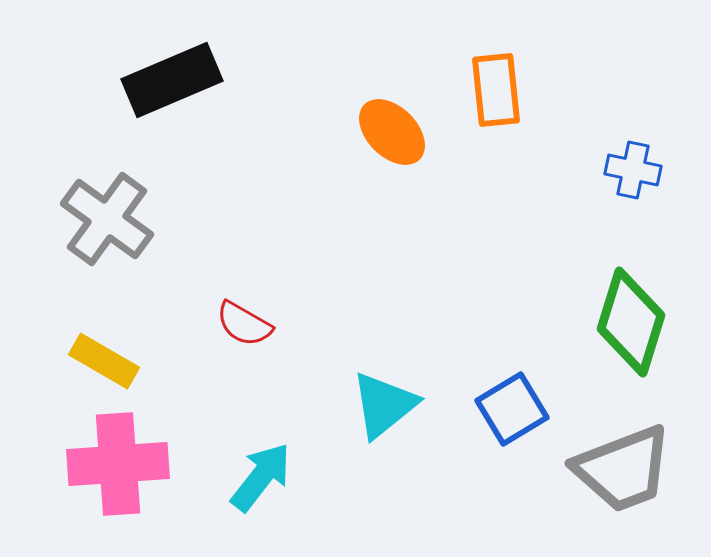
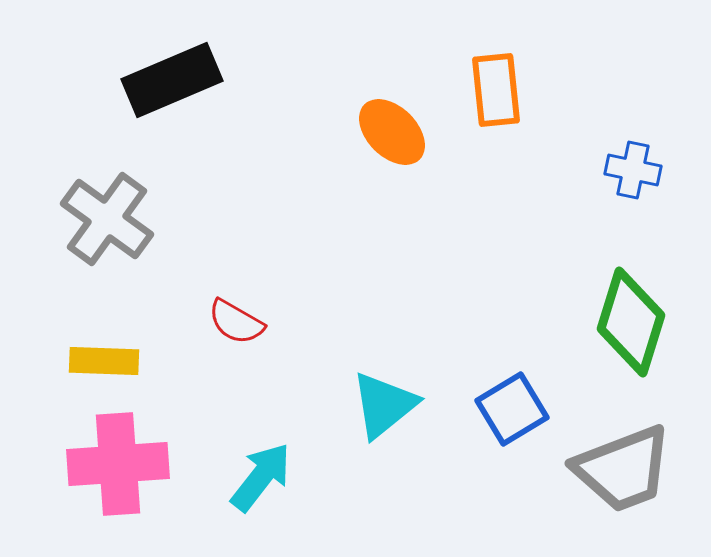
red semicircle: moved 8 px left, 2 px up
yellow rectangle: rotated 28 degrees counterclockwise
